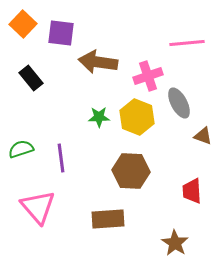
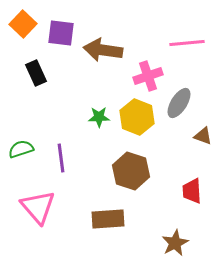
brown arrow: moved 5 px right, 12 px up
black rectangle: moved 5 px right, 5 px up; rotated 15 degrees clockwise
gray ellipse: rotated 60 degrees clockwise
brown hexagon: rotated 15 degrees clockwise
brown star: rotated 12 degrees clockwise
